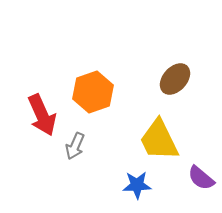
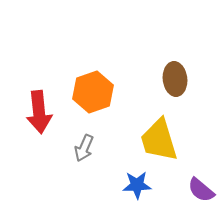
brown ellipse: rotated 48 degrees counterclockwise
red arrow: moved 3 px left, 3 px up; rotated 18 degrees clockwise
yellow trapezoid: rotated 9 degrees clockwise
gray arrow: moved 9 px right, 2 px down
purple semicircle: moved 12 px down
